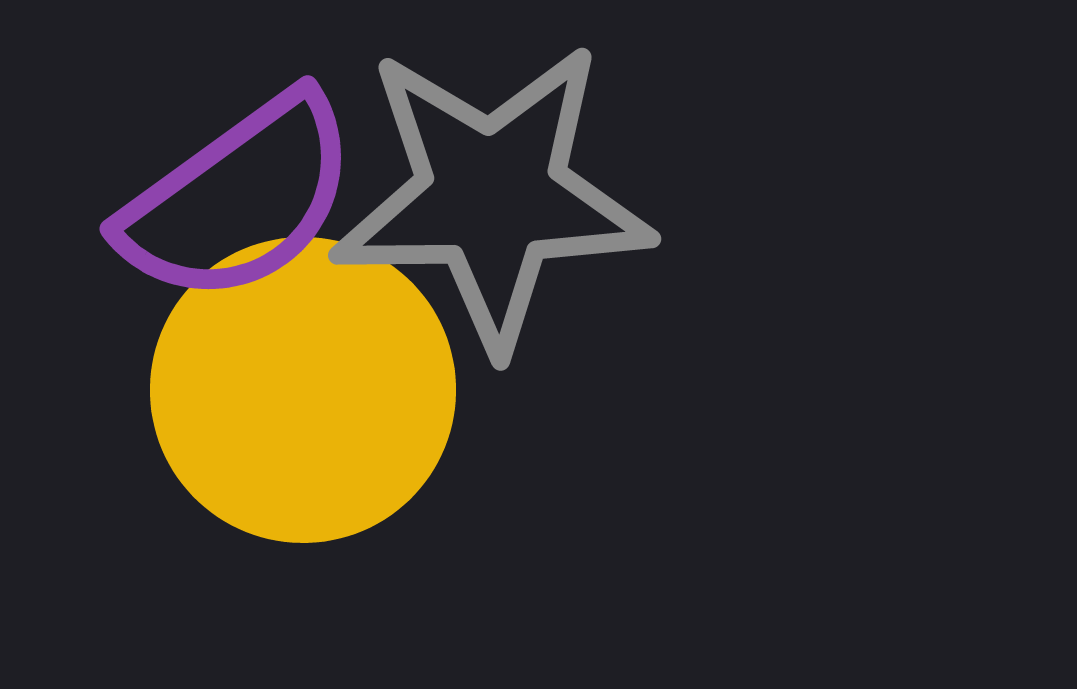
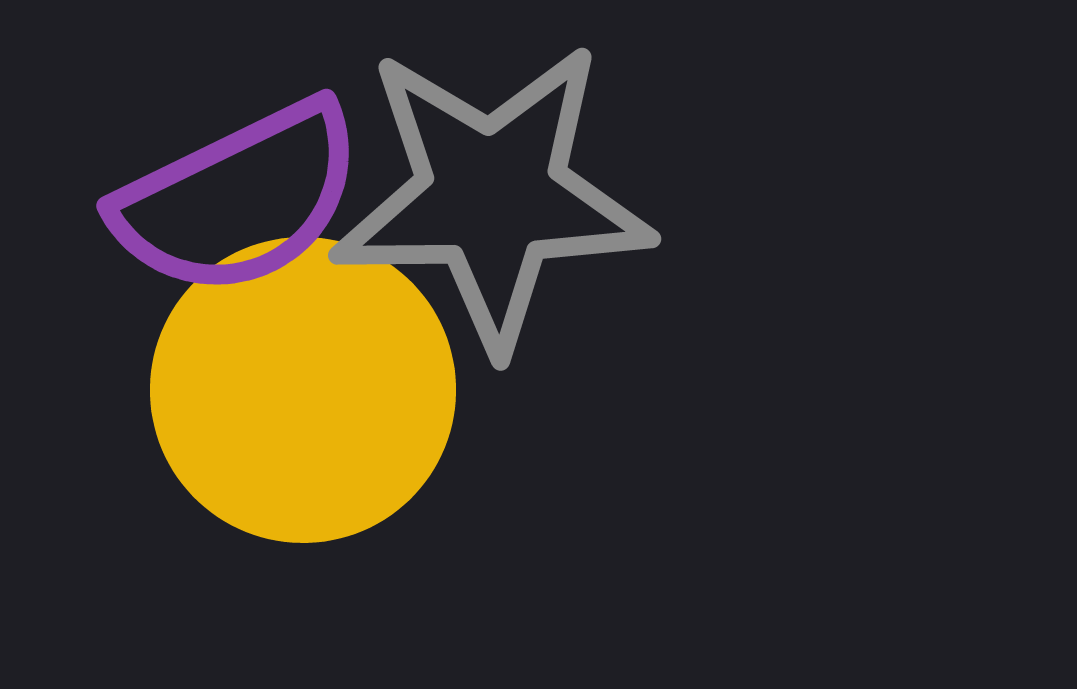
purple semicircle: rotated 10 degrees clockwise
